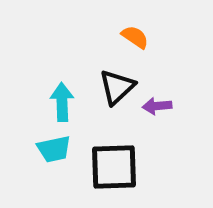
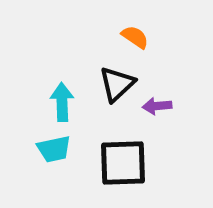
black triangle: moved 3 px up
black square: moved 9 px right, 4 px up
